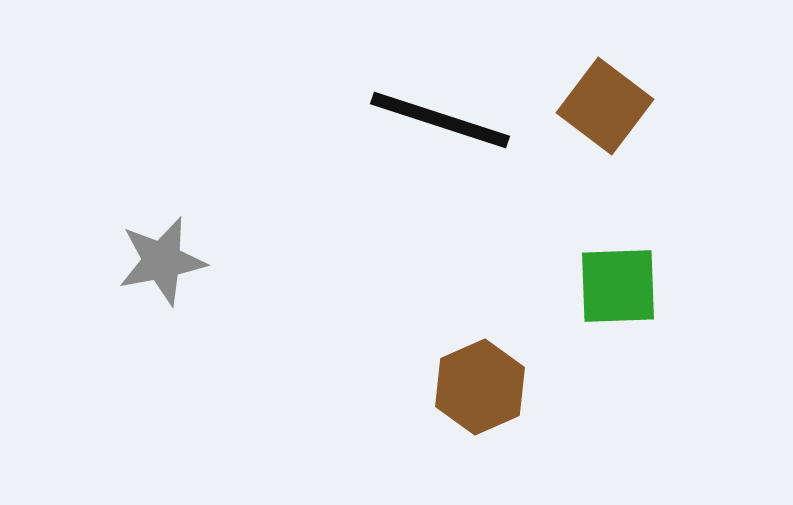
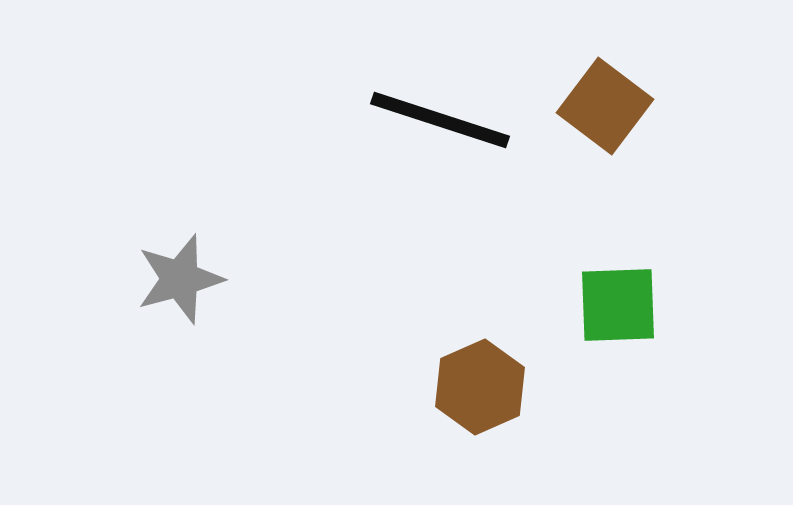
gray star: moved 18 px right, 18 px down; rotated 4 degrees counterclockwise
green square: moved 19 px down
